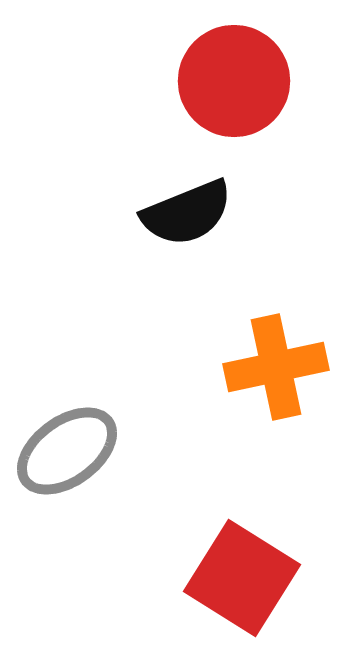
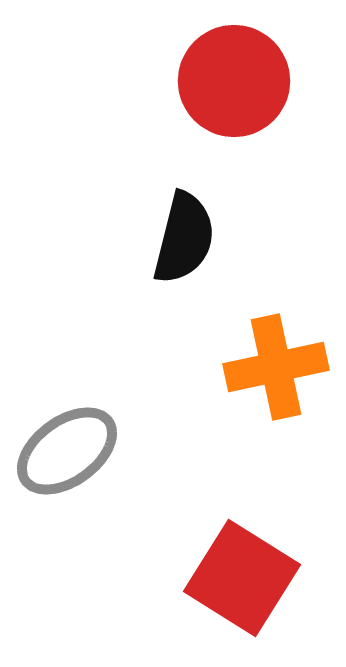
black semicircle: moved 3 px left, 25 px down; rotated 54 degrees counterclockwise
